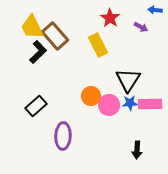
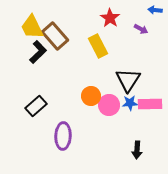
purple arrow: moved 2 px down
yellow rectangle: moved 1 px down
